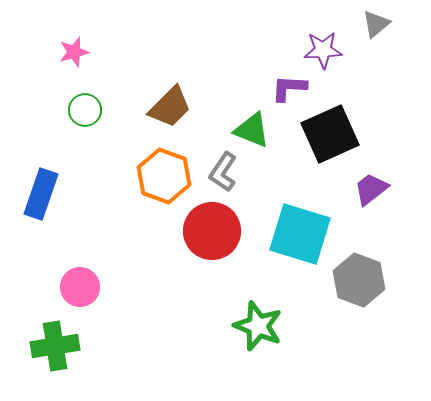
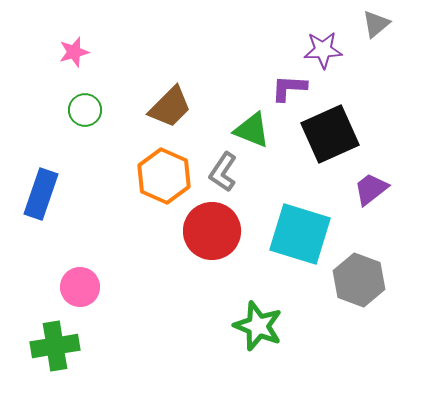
orange hexagon: rotated 4 degrees clockwise
